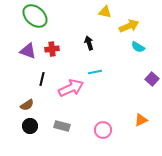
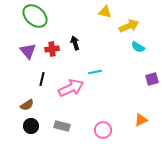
black arrow: moved 14 px left
purple triangle: rotated 30 degrees clockwise
purple square: rotated 32 degrees clockwise
black circle: moved 1 px right
